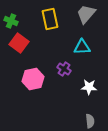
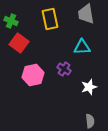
gray trapezoid: rotated 50 degrees counterclockwise
pink hexagon: moved 4 px up
white star: rotated 21 degrees counterclockwise
